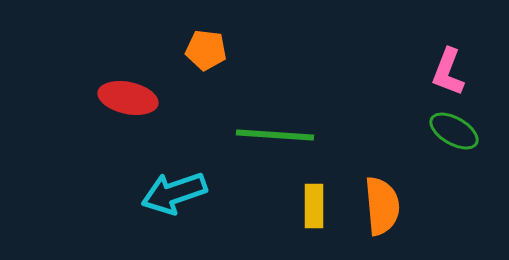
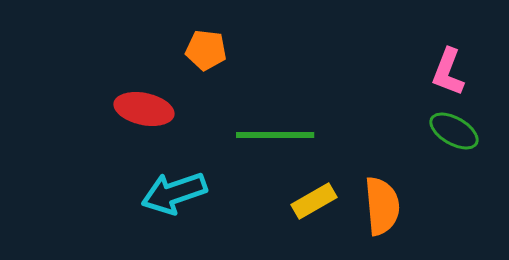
red ellipse: moved 16 px right, 11 px down
green line: rotated 4 degrees counterclockwise
yellow rectangle: moved 5 px up; rotated 60 degrees clockwise
